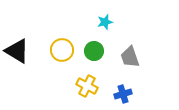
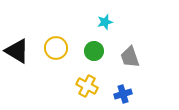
yellow circle: moved 6 px left, 2 px up
